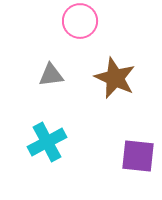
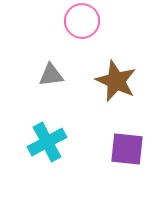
pink circle: moved 2 px right
brown star: moved 1 px right, 3 px down
purple square: moved 11 px left, 7 px up
